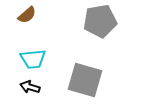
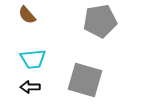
brown semicircle: rotated 90 degrees clockwise
black arrow: rotated 18 degrees counterclockwise
